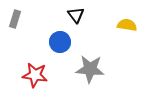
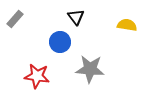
black triangle: moved 2 px down
gray rectangle: rotated 24 degrees clockwise
red star: moved 2 px right, 1 px down
